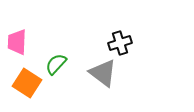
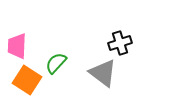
pink trapezoid: moved 4 px down
green semicircle: moved 1 px up
orange square: moved 3 px up
